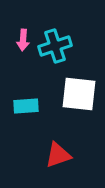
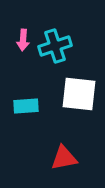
red triangle: moved 6 px right, 3 px down; rotated 8 degrees clockwise
